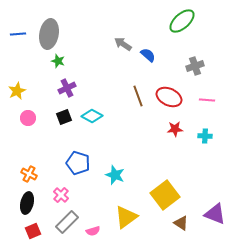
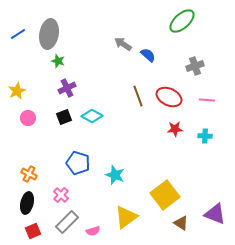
blue line: rotated 28 degrees counterclockwise
